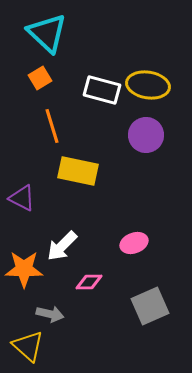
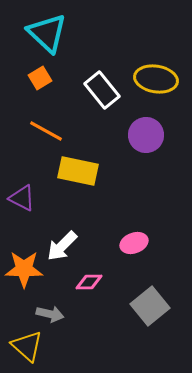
yellow ellipse: moved 8 px right, 6 px up
white rectangle: rotated 36 degrees clockwise
orange line: moved 6 px left, 5 px down; rotated 44 degrees counterclockwise
gray square: rotated 15 degrees counterclockwise
yellow triangle: moved 1 px left
